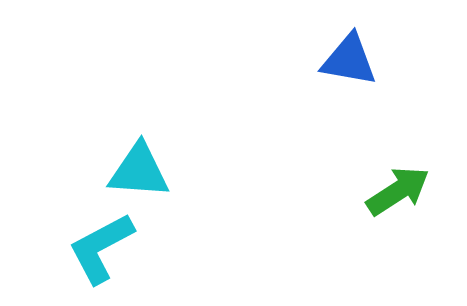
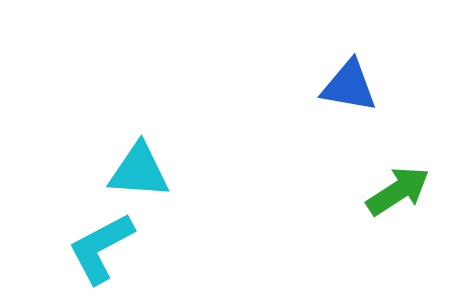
blue triangle: moved 26 px down
